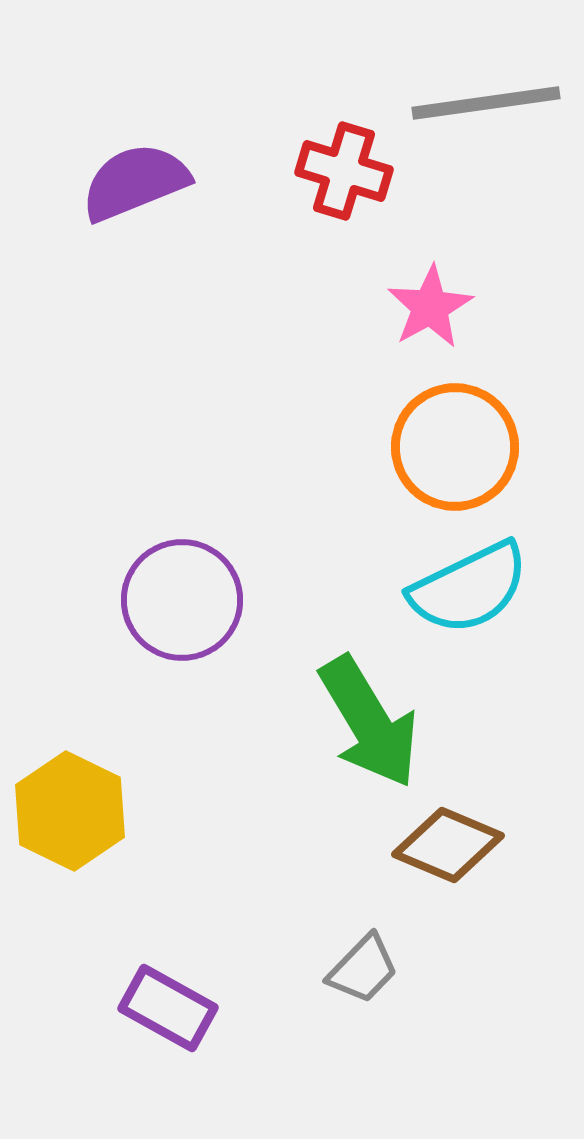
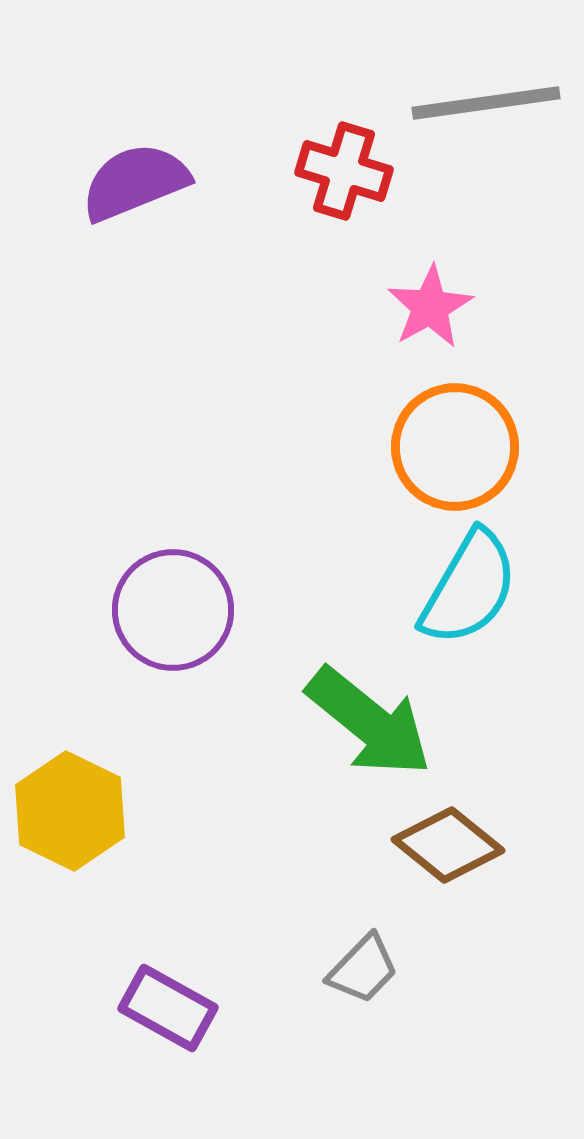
cyan semicircle: rotated 34 degrees counterclockwise
purple circle: moved 9 px left, 10 px down
green arrow: rotated 20 degrees counterclockwise
brown diamond: rotated 16 degrees clockwise
